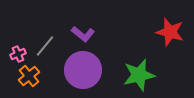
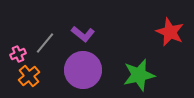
red star: rotated 8 degrees clockwise
gray line: moved 3 px up
